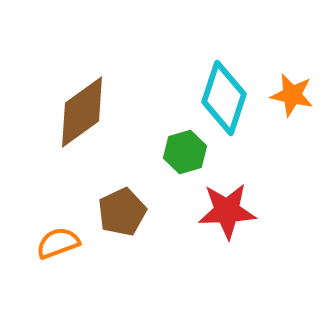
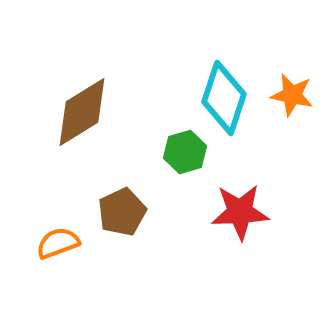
brown diamond: rotated 4 degrees clockwise
red star: moved 13 px right, 1 px down
